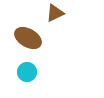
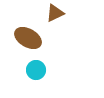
cyan circle: moved 9 px right, 2 px up
